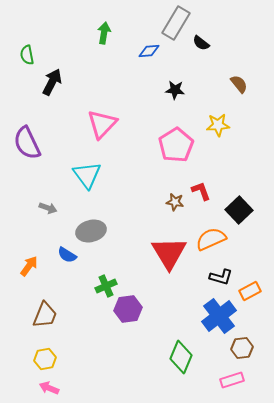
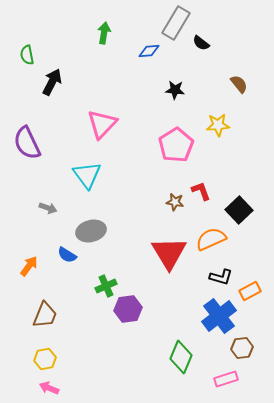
pink rectangle: moved 6 px left, 1 px up
